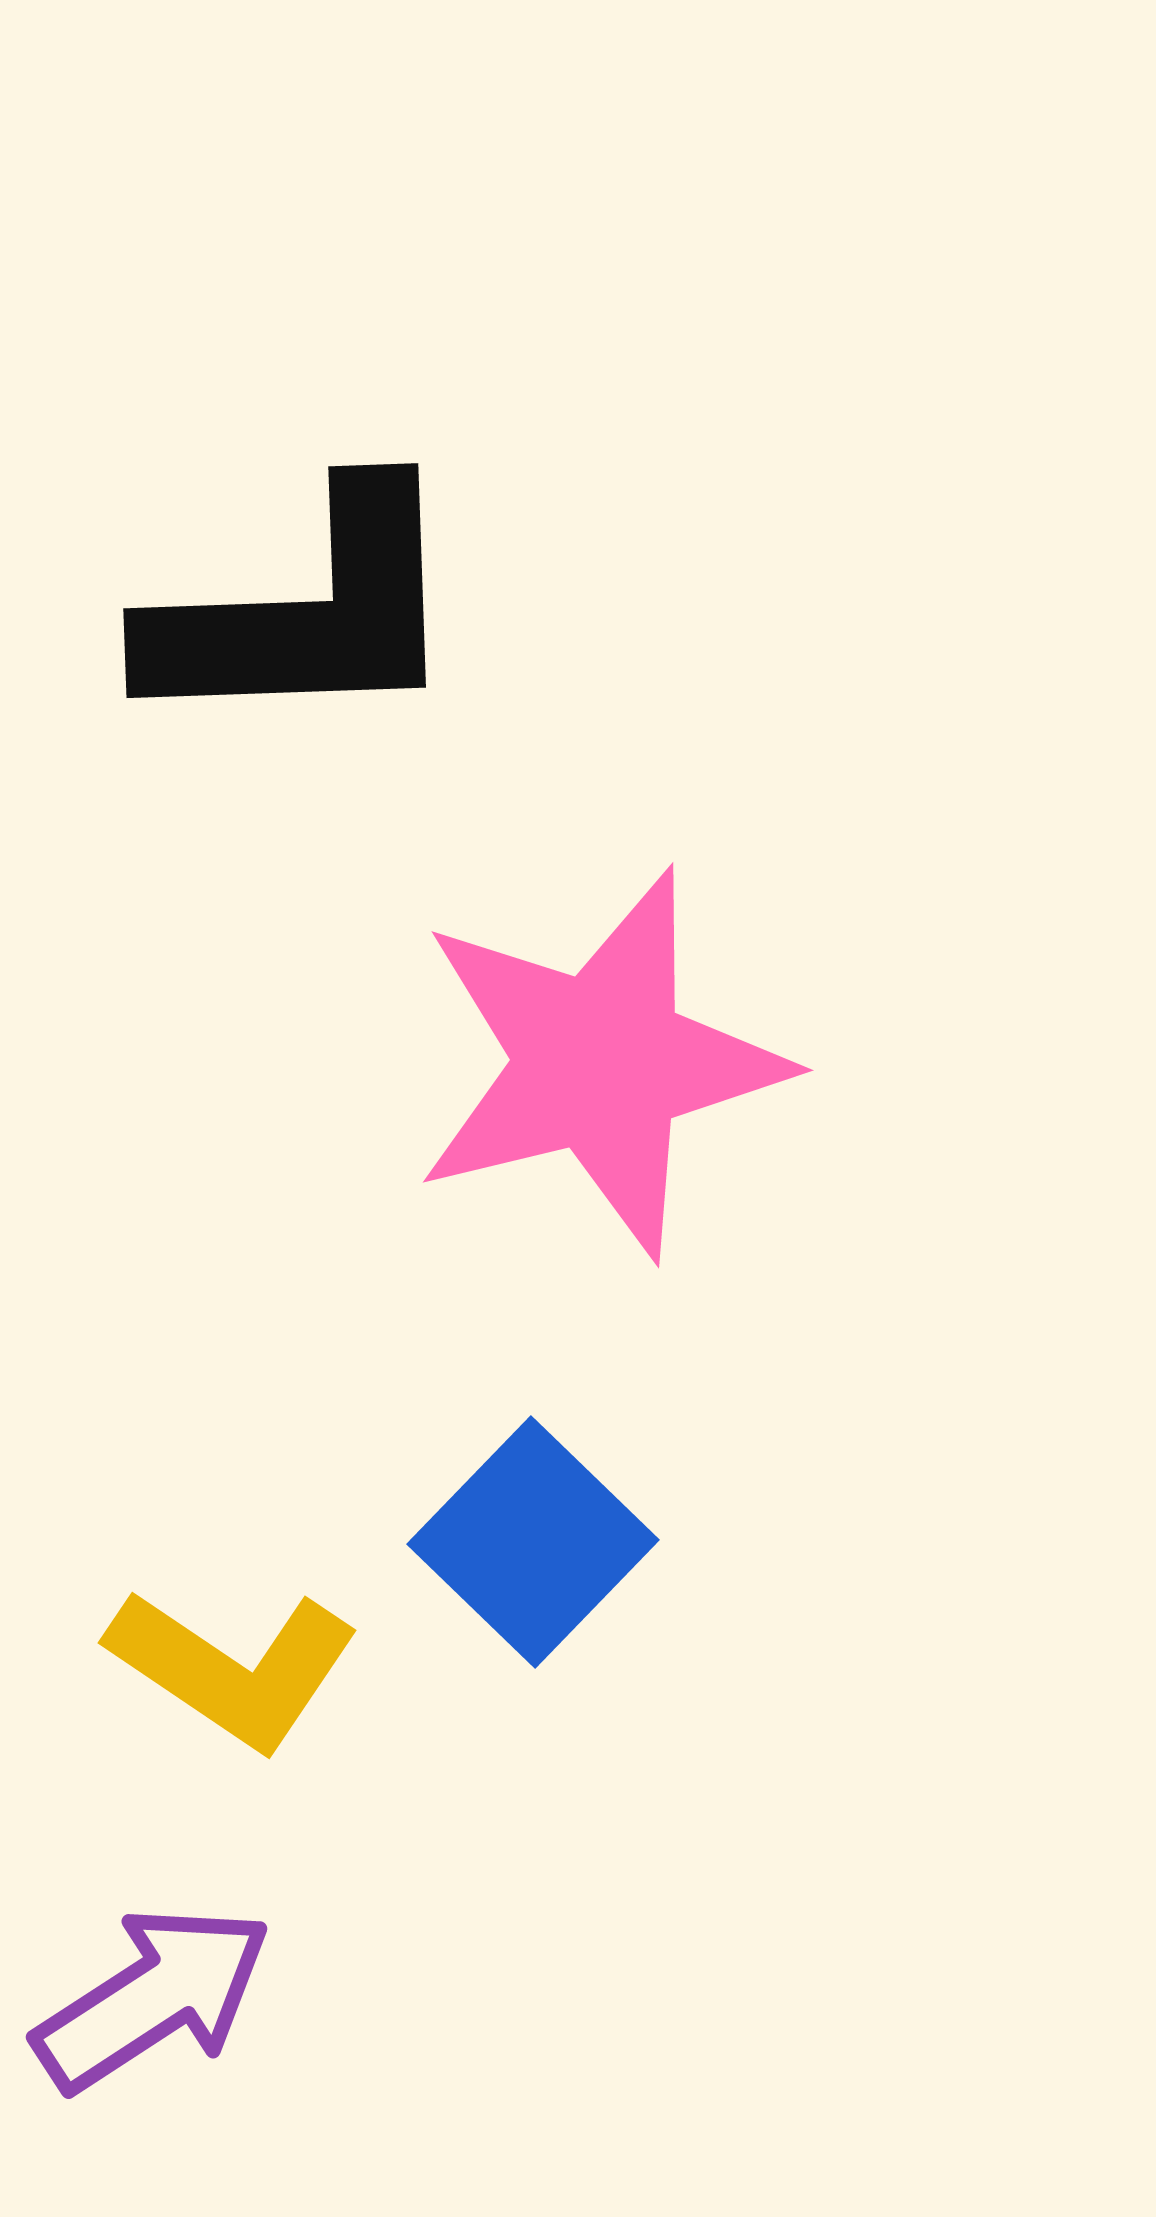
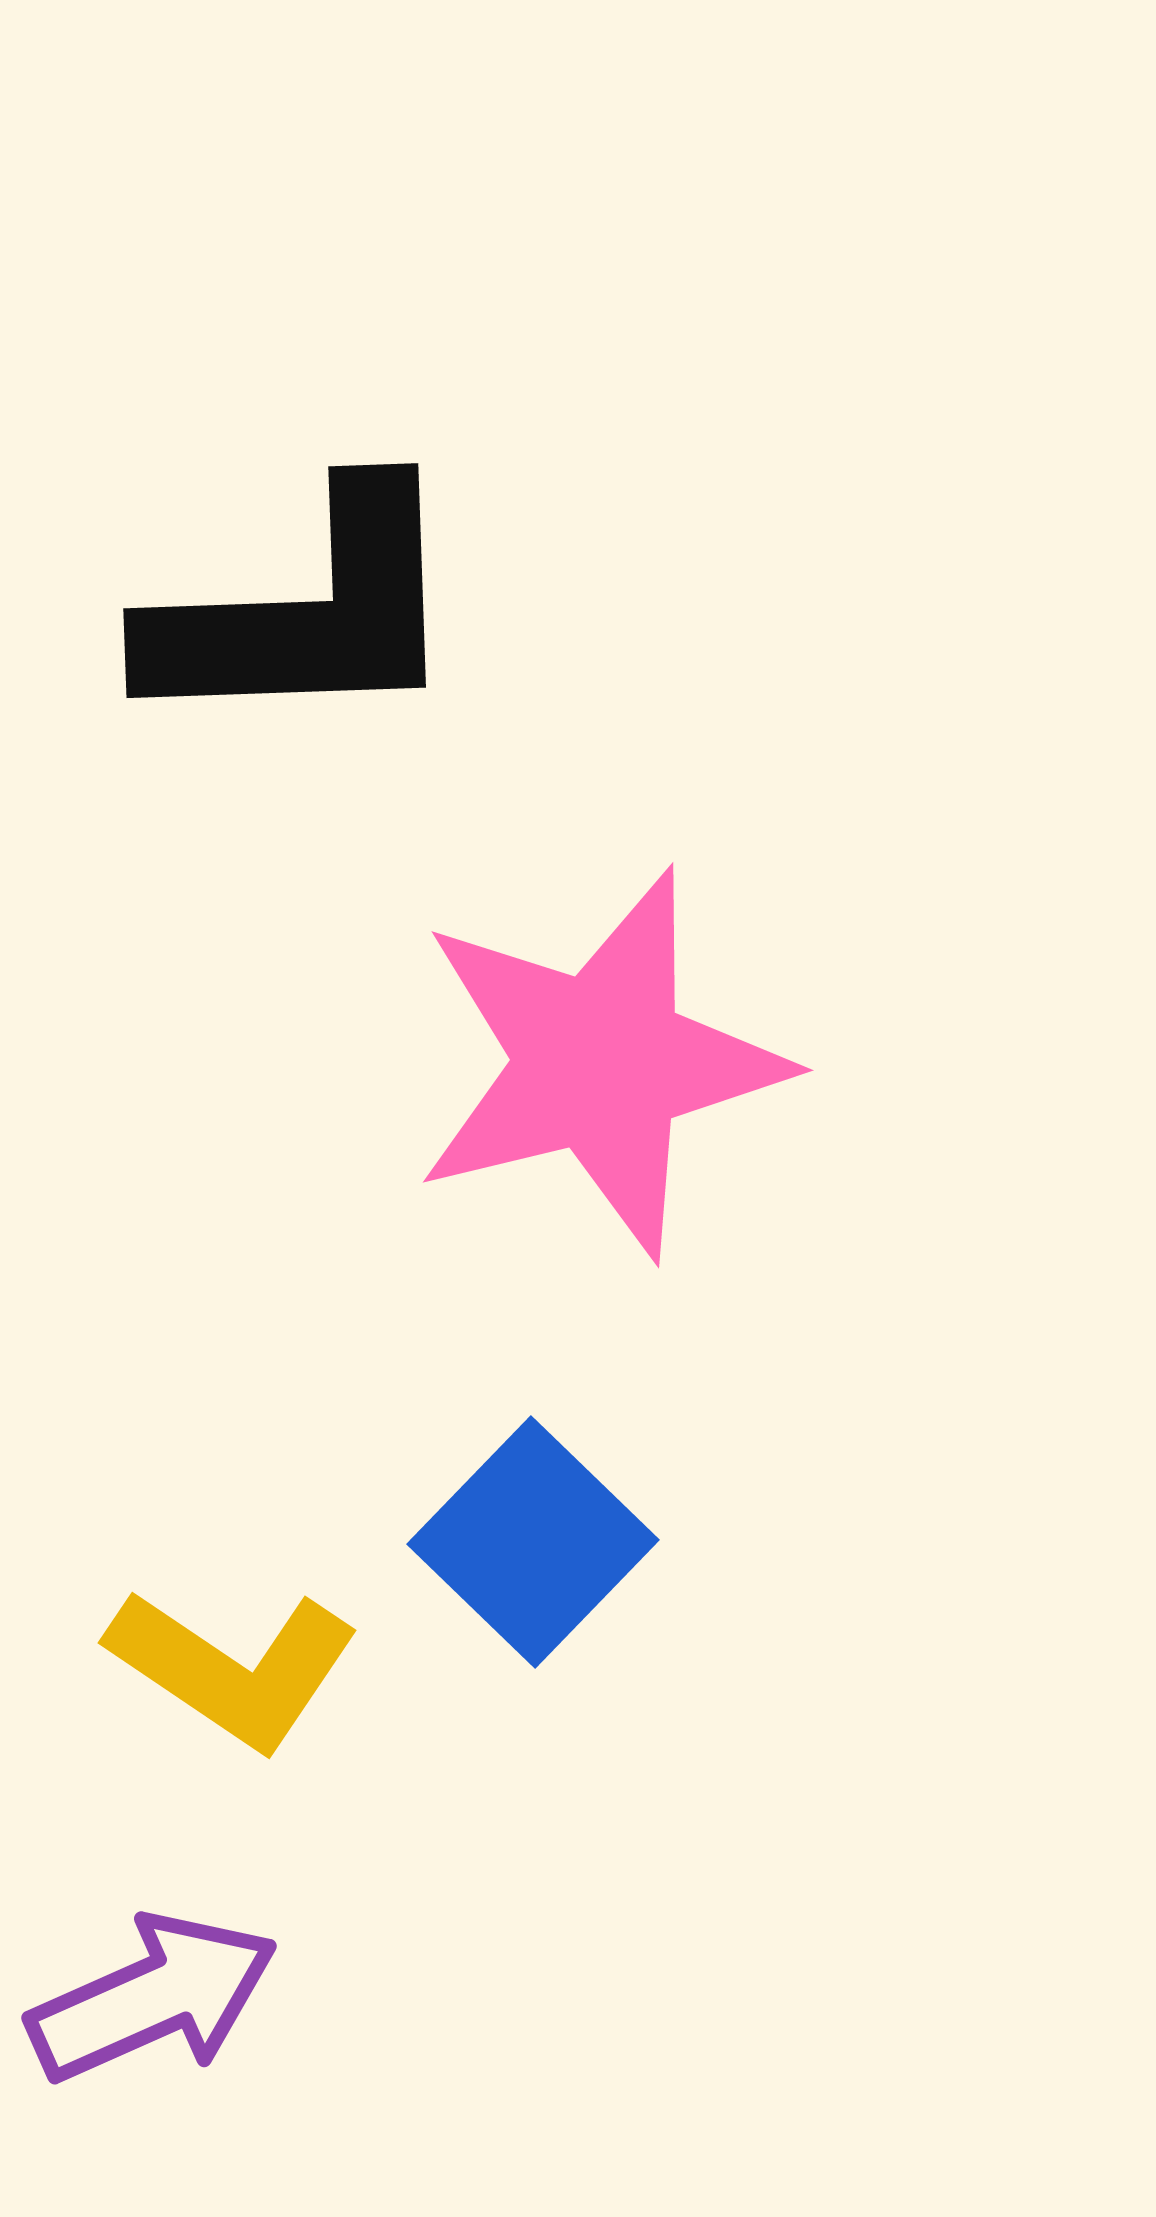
purple arrow: rotated 9 degrees clockwise
